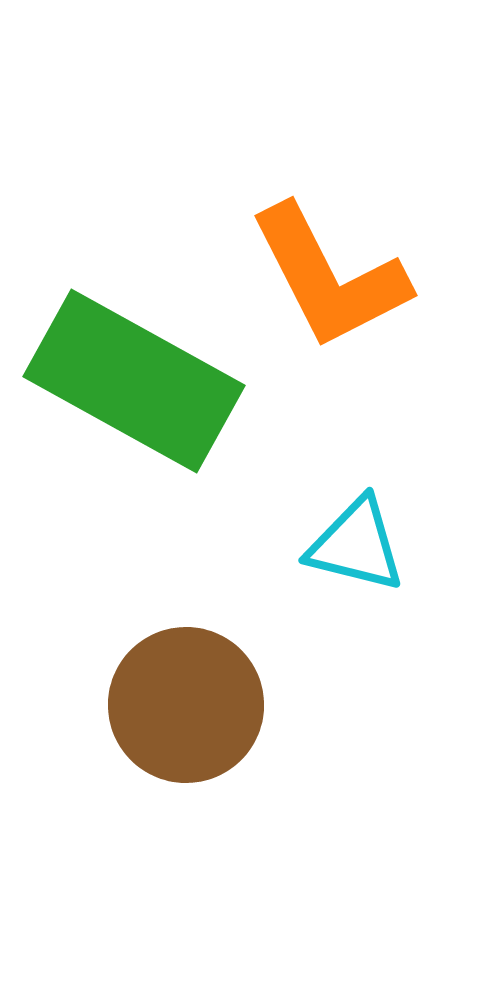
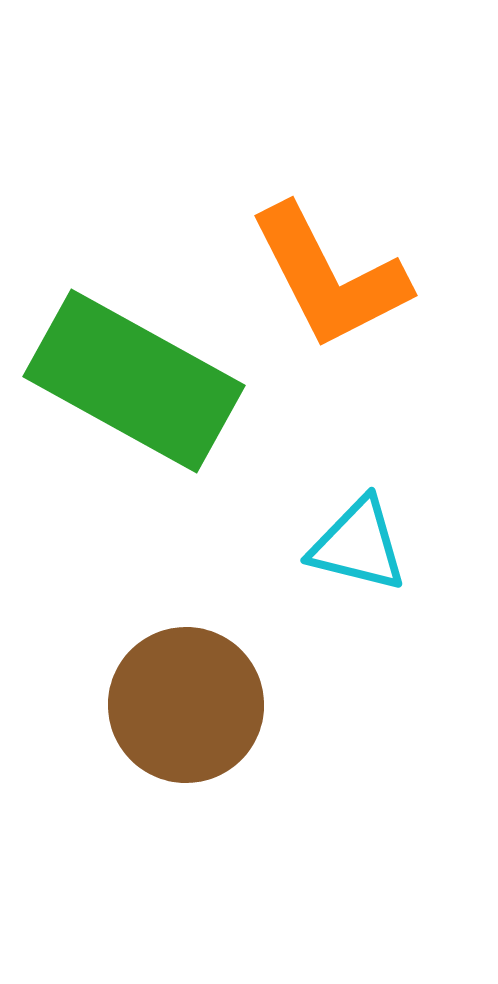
cyan triangle: moved 2 px right
